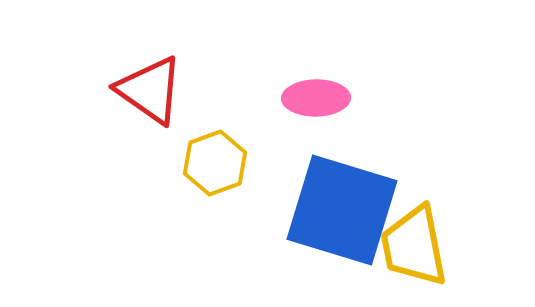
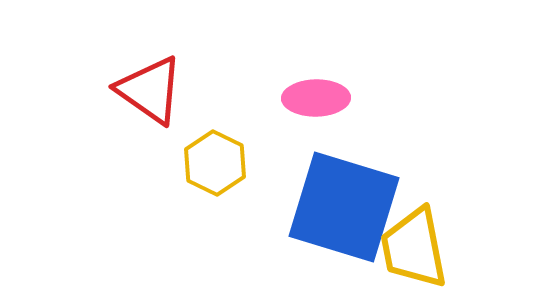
yellow hexagon: rotated 14 degrees counterclockwise
blue square: moved 2 px right, 3 px up
yellow trapezoid: moved 2 px down
